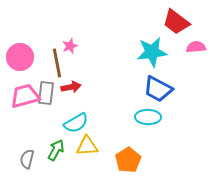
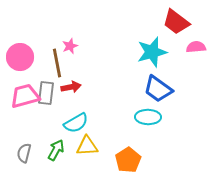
cyan star: rotated 8 degrees counterclockwise
blue trapezoid: rotated 8 degrees clockwise
gray semicircle: moved 3 px left, 6 px up
